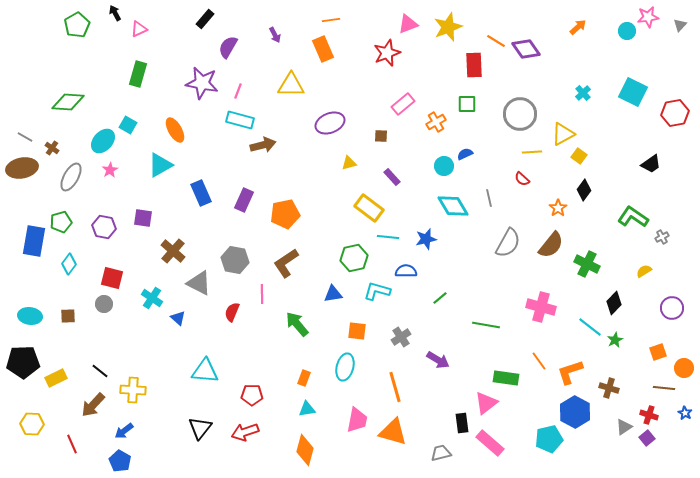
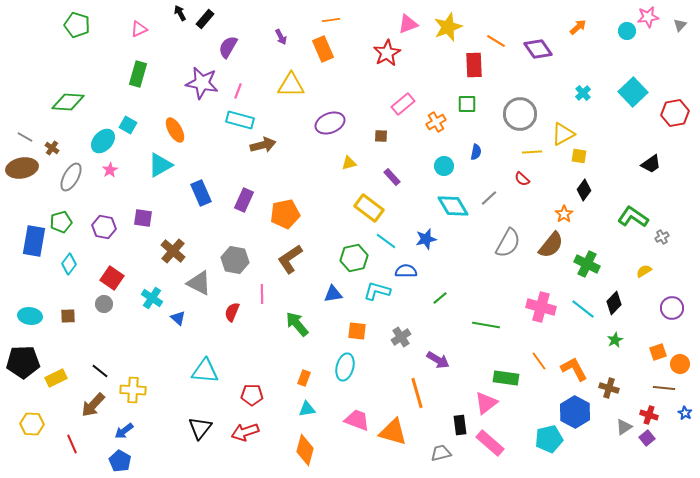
black arrow at (115, 13): moved 65 px right
green pentagon at (77, 25): rotated 25 degrees counterclockwise
purple arrow at (275, 35): moved 6 px right, 2 px down
purple diamond at (526, 49): moved 12 px right
red star at (387, 53): rotated 8 degrees counterclockwise
cyan square at (633, 92): rotated 20 degrees clockwise
blue semicircle at (465, 154): moved 11 px right, 2 px up; rotated 126 degrees clockwise
yellow square at (579, 156): rotated 28 degrees counterclockwise
gray line at (489, 198): rotated 60 degrees clockwise
orange star at (558, 208): moved 6 px right, 6 px down
cyan line at (388, 237): moved 2 px left, 4 px down; rotated 30 degrees clockwise
brown L-shape at (286, 263): moved 4 px right, 4 px up
red square at (112, 278): rotated 20 degrees clockwise
cyan line at (590, 327): moved 7 px left, 18 px up
orange circle at (684, 368): moved 4 px left, 4 px up
orange L-shape at (570, 372): moved 4 px right, 3 px up; rotated 80 degrees clockwise
orange line at (395, 387): moved 22 px right, 6 px down
pink trapezoid at (357, 420): rotated 80 degrees counterclockwise
black rectangle at (462, 423): moved 2 px left, 2 px down
